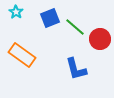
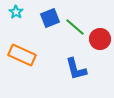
orange rectangle: rotated 12 degrees counterclockwise
